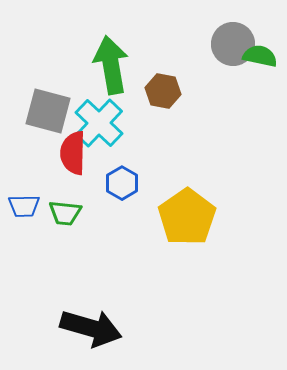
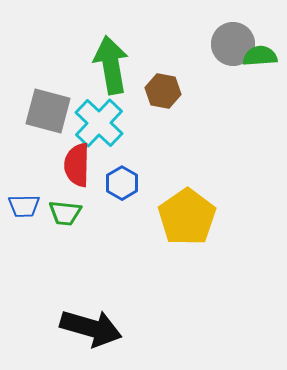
green semicircle: rotated 16 degrees counterclockwise
red semicircle: moved 4 px right, 12 px down
